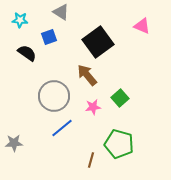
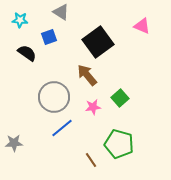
gray circle: moved 1 px down
brown line: rotated 49 degrees counterclockwise
